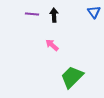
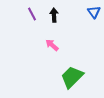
purple line: rotated 56 degrees clockwise
